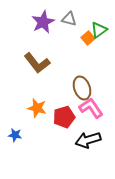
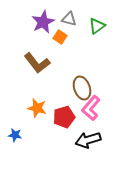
green triangle: moved 2 px left, 4 px up
orange square: moved 28 px left, 1 px up; rotated 16 degrees counterclockwise
pink L-shape: rotated 105 degrees counterclockwise
